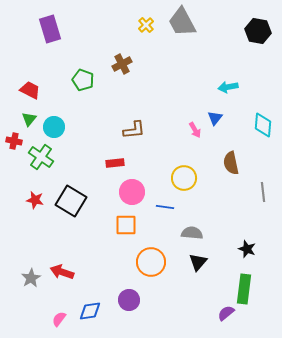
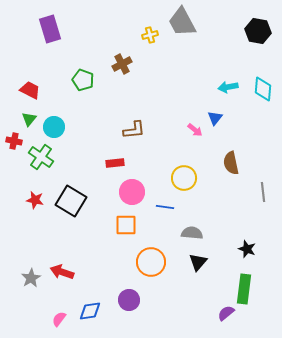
yellow cross: moved 4 px right, 10 px down; rotated 28 degrees clockwise
cyan diamond: moved 36 px up
pink arrow: rotated 21 degrees counterclockwise
